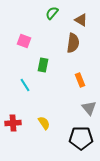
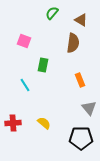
yellow semicircle: rotated 16 degrees counterclockwise
